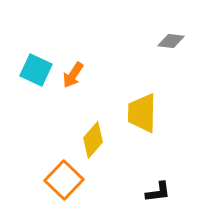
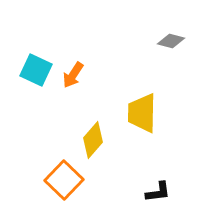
gray diamond: rotated 8 degrees clockwise
